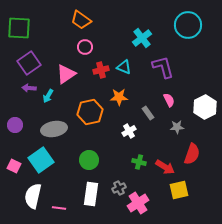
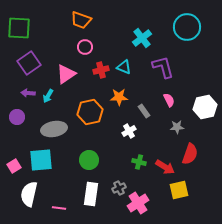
orange trapezoid: rotated 15 degrees counterclockwise
cyan circle: moved 1 px left, 2 px down
purple arrow: moved 1 px left, 5 px down
white hexagon: rotated 15 degrees clockwise
gray rectangle: moved 4 px left, 2 px up
purple circle: moved 2 px right, 8 px up
red semicircle: moved 2 px left
cyan square: rotated 30 degrees clockwise
pink square: rotated 32 degrees clockwise
white semicircle: moved 4 px left, 2 px up
